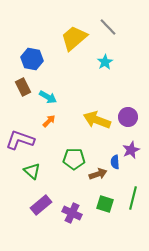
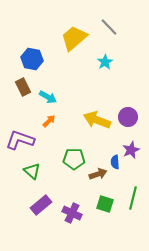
gray line: moved 1 px right
